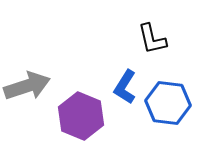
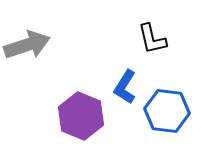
gray arrow: moved 41 px up
blue hexagon: moved 1 px left, 8 px down
